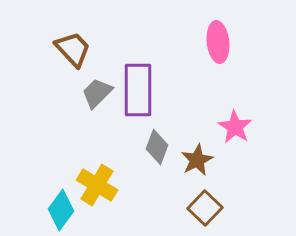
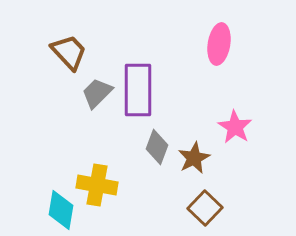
pink ellipse: moved 1 px right, 2 px down; rotated 15 degrees clockwise
brown trapezoid: moved 4 px left, 3 px down
brown star: moved 3 px left, 2 px up
yellow cross: rotated 21 degrees counterclockwise
cyan diamond: rotated 27 degrees counterclockwise
